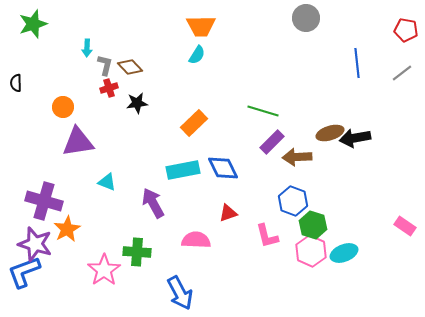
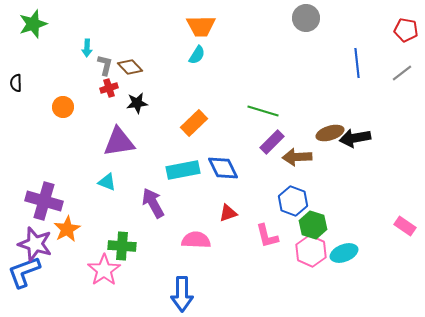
purple triangle: moved 41 px right
green cross: moved 15 px left, 6 px up
blue arrow: moved 2 px right, 1 px down; rotated 28 degrees clockwise
